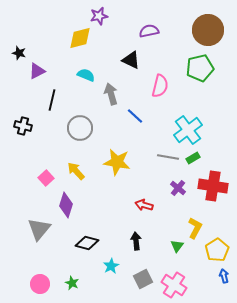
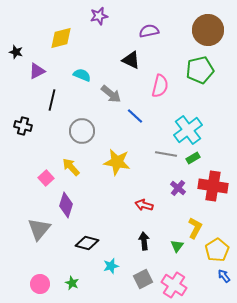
yellow diamond: moved 19 px left
black star: moved 3 px left, 1 px up
green pentagon: moved 2 px down
cyan semicircle: moved 4 px left
gray arrow: rotated 145 degrees clockwise
gray circle: moved 2 px right, 3 px down
gray line: moved 2 px left, 3 px up
yellow arrow: moved 5 px left, 4 px up
black arrow: moved 8 px right
cyan star: rotated 14 degrees clockwise
blue arrow: rotated 24 degrees counterclockwise
